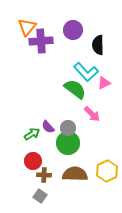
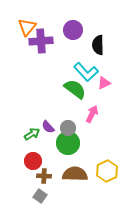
pink arrow: rotated 108 degrees counterclockwise
brown cross: moved 1 px down
